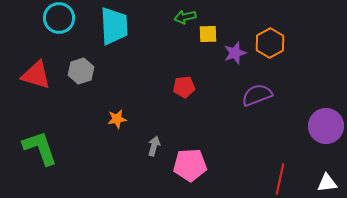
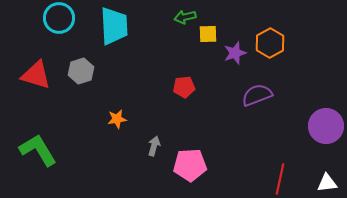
green L-shape: moved 2 px left, 2 px down; rotated 12 degrees counterclockwise
